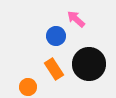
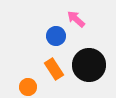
black circle: moved 1 px down
